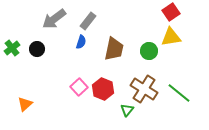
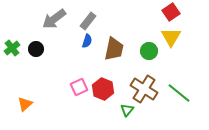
yellow triangle: rotated 50 degrees counterclockwise
blue semicircle: moved 6 px right, 1 px up
black circle: moved 1 px left
pink square: rotated 18 degrees clockwise
